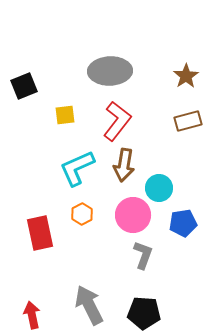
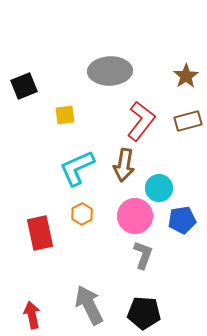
red L-shape: moved 24 px right
pink circle: moved 2 px right, 1 px down
blue pentagon: moved 1 px left, 3 px up
